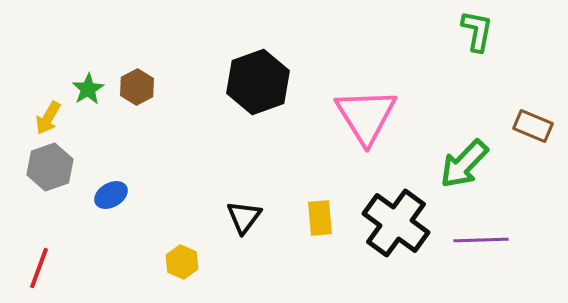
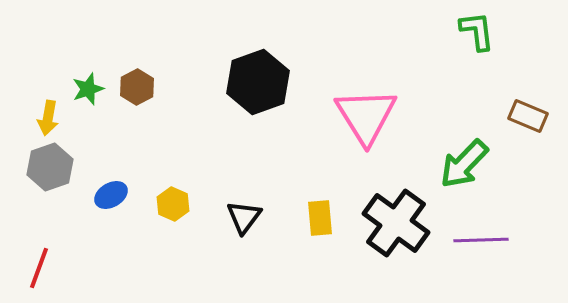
green L-shape: rotated 18 degrees counterclockwise
green star: rotated 12 degrees clockwise
yellow arrow: rotated 20 degrees counterclockwise
brown rectangle: moved 5 px left, 10 px up
yellow hexagon: moved 9 px left, 58 px up
